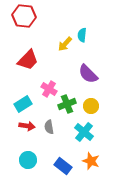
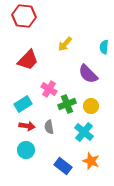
cyan semicircle: moved 22 px right, 12 px down
cyan circle: moved 2 px left, 10 px up
